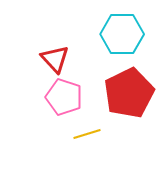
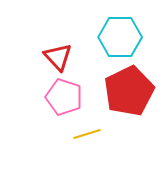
cyan hexagon: moved 2 px left, 3 px down
red triangle: moved 3 px right, 2 px up
red pentagon: moved 2 px up
